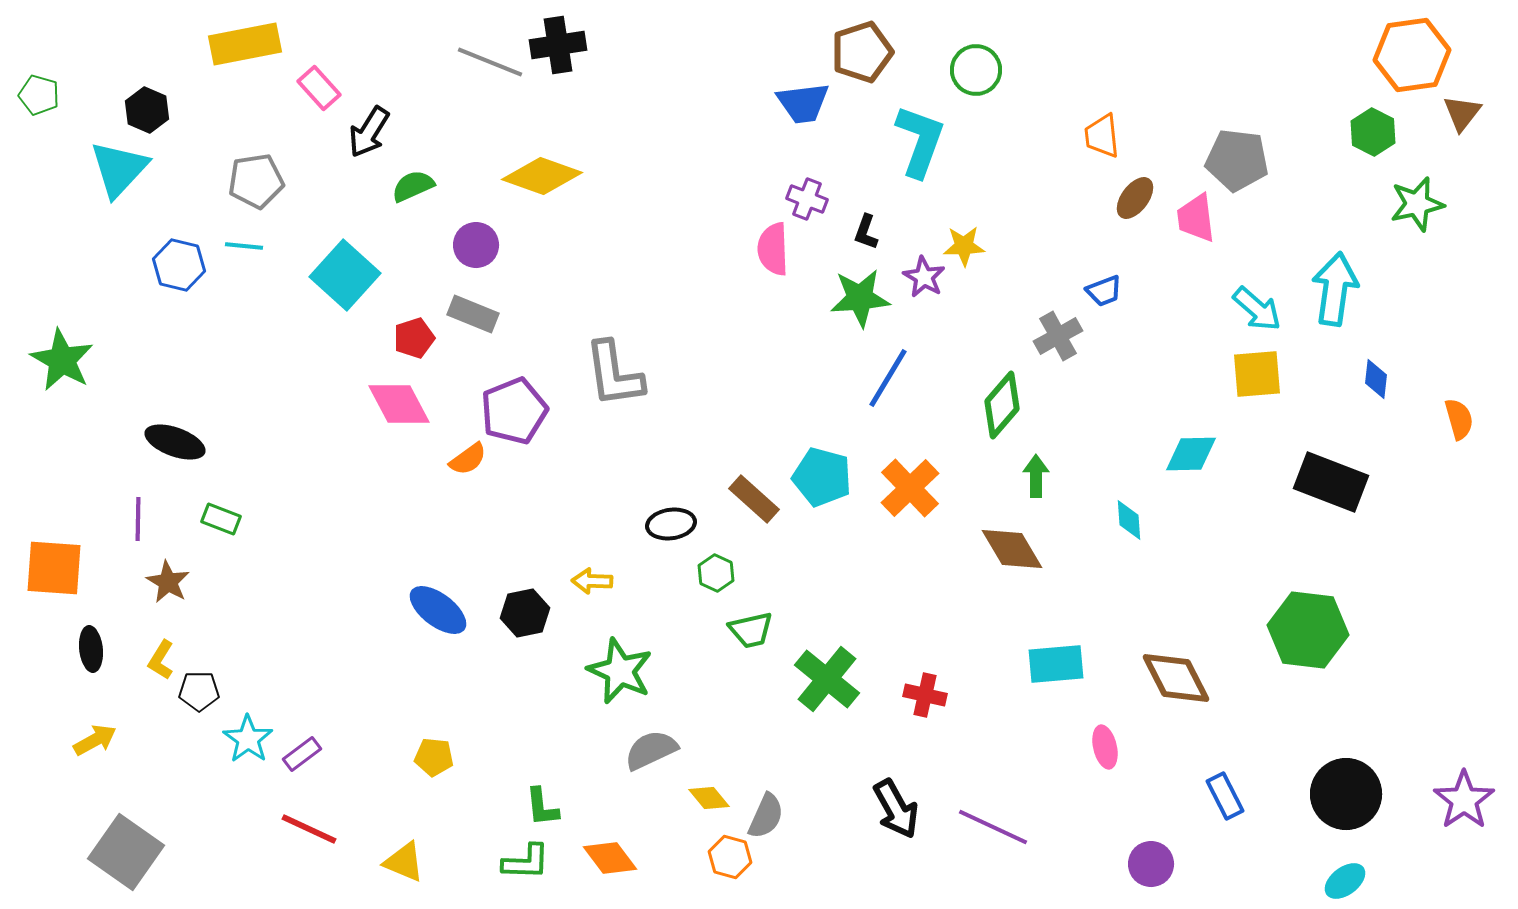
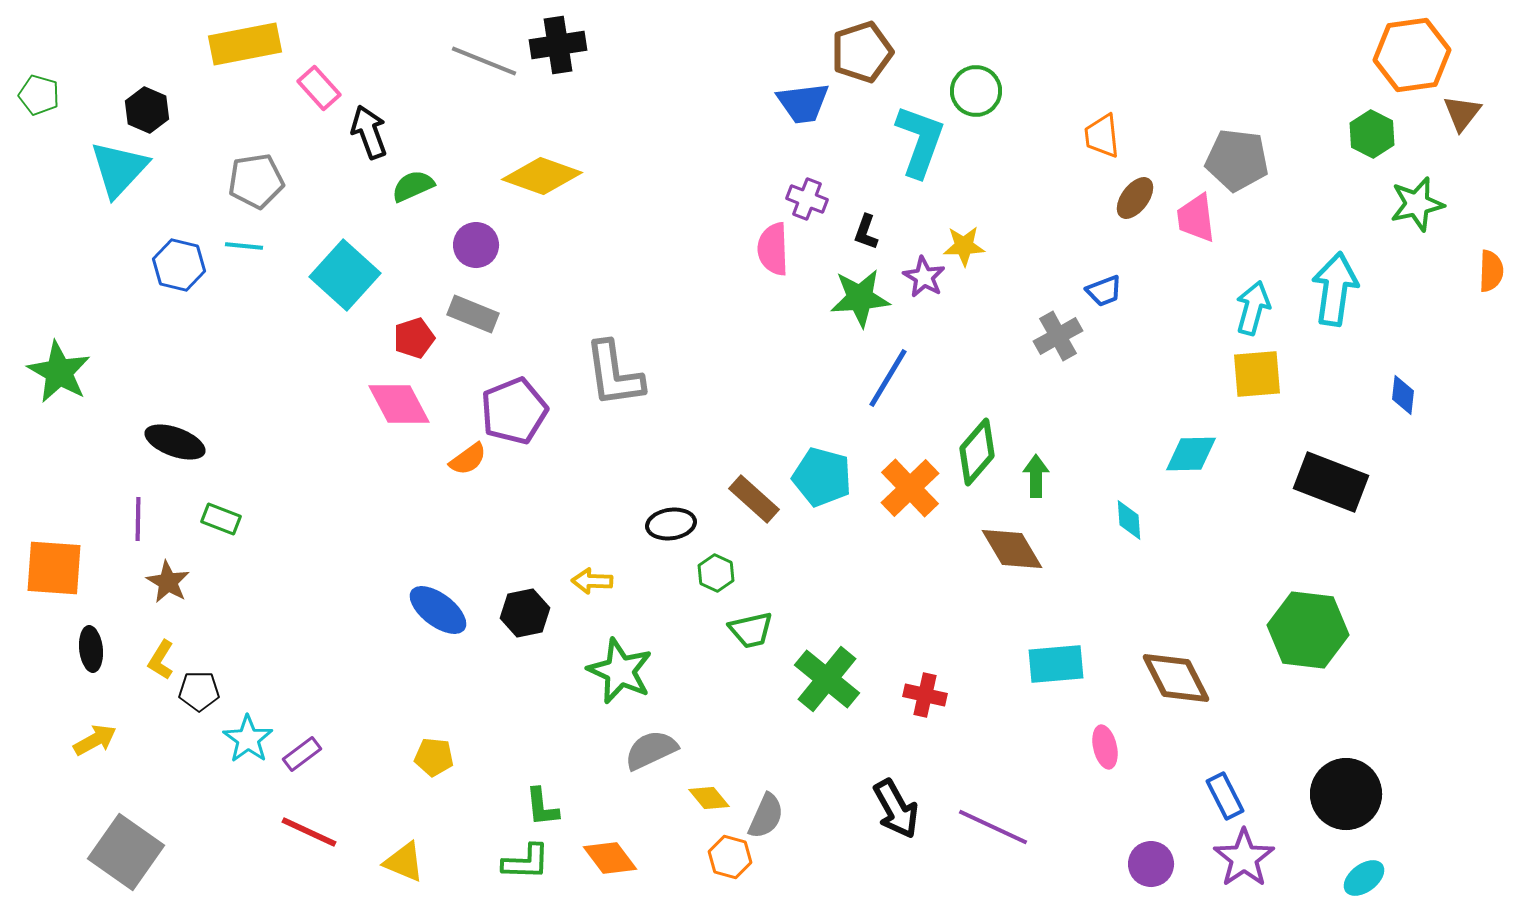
gray line at (490, 62): moved 6 px left, 1 px up
green circle at (976, 70): moved 21 px down
black arrow at (369, 132): rotated 128 degrees clockwise
green hexagon at (1373, 132): moved 1 px left, 2 px down
cyan arrow at (1257, 309): moved 4 px left, 1 px up; rotated 116 degrees counterclockwise
green star at (62, 360): moved 3 px left, 12 px down
blue diamond at (1376, 379): moved 27 px right, 16 px down
green diamond at (1002, 405): moved 25 px left, 47 px down
orange semicircle at (1459, 419): moved 32 px right, 148 px up; rotated 18 degrees clockwise
purple star at (1464, 800): moved 220 px left, 58 px down
red line at (309, 829): moved 3 px down
cyan ellipse at (1345, 881): moved 19 px right, 3 px up
